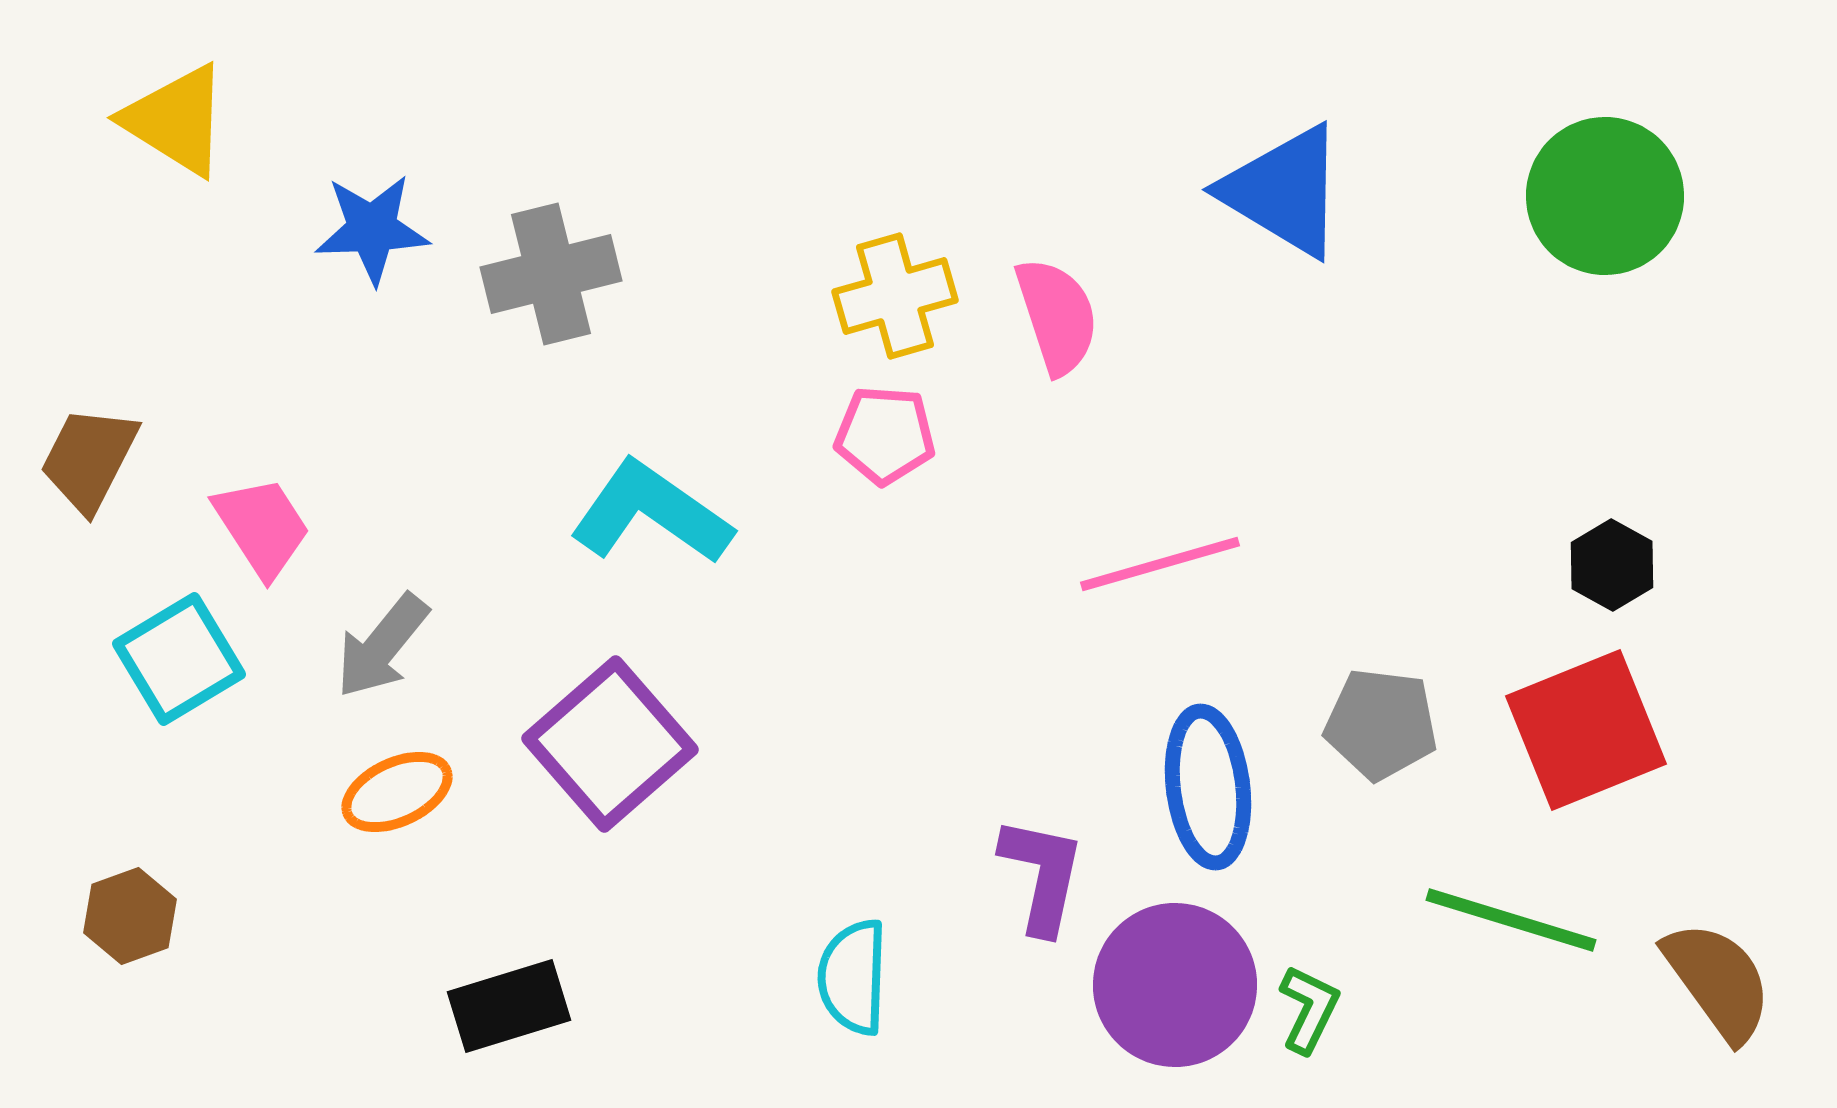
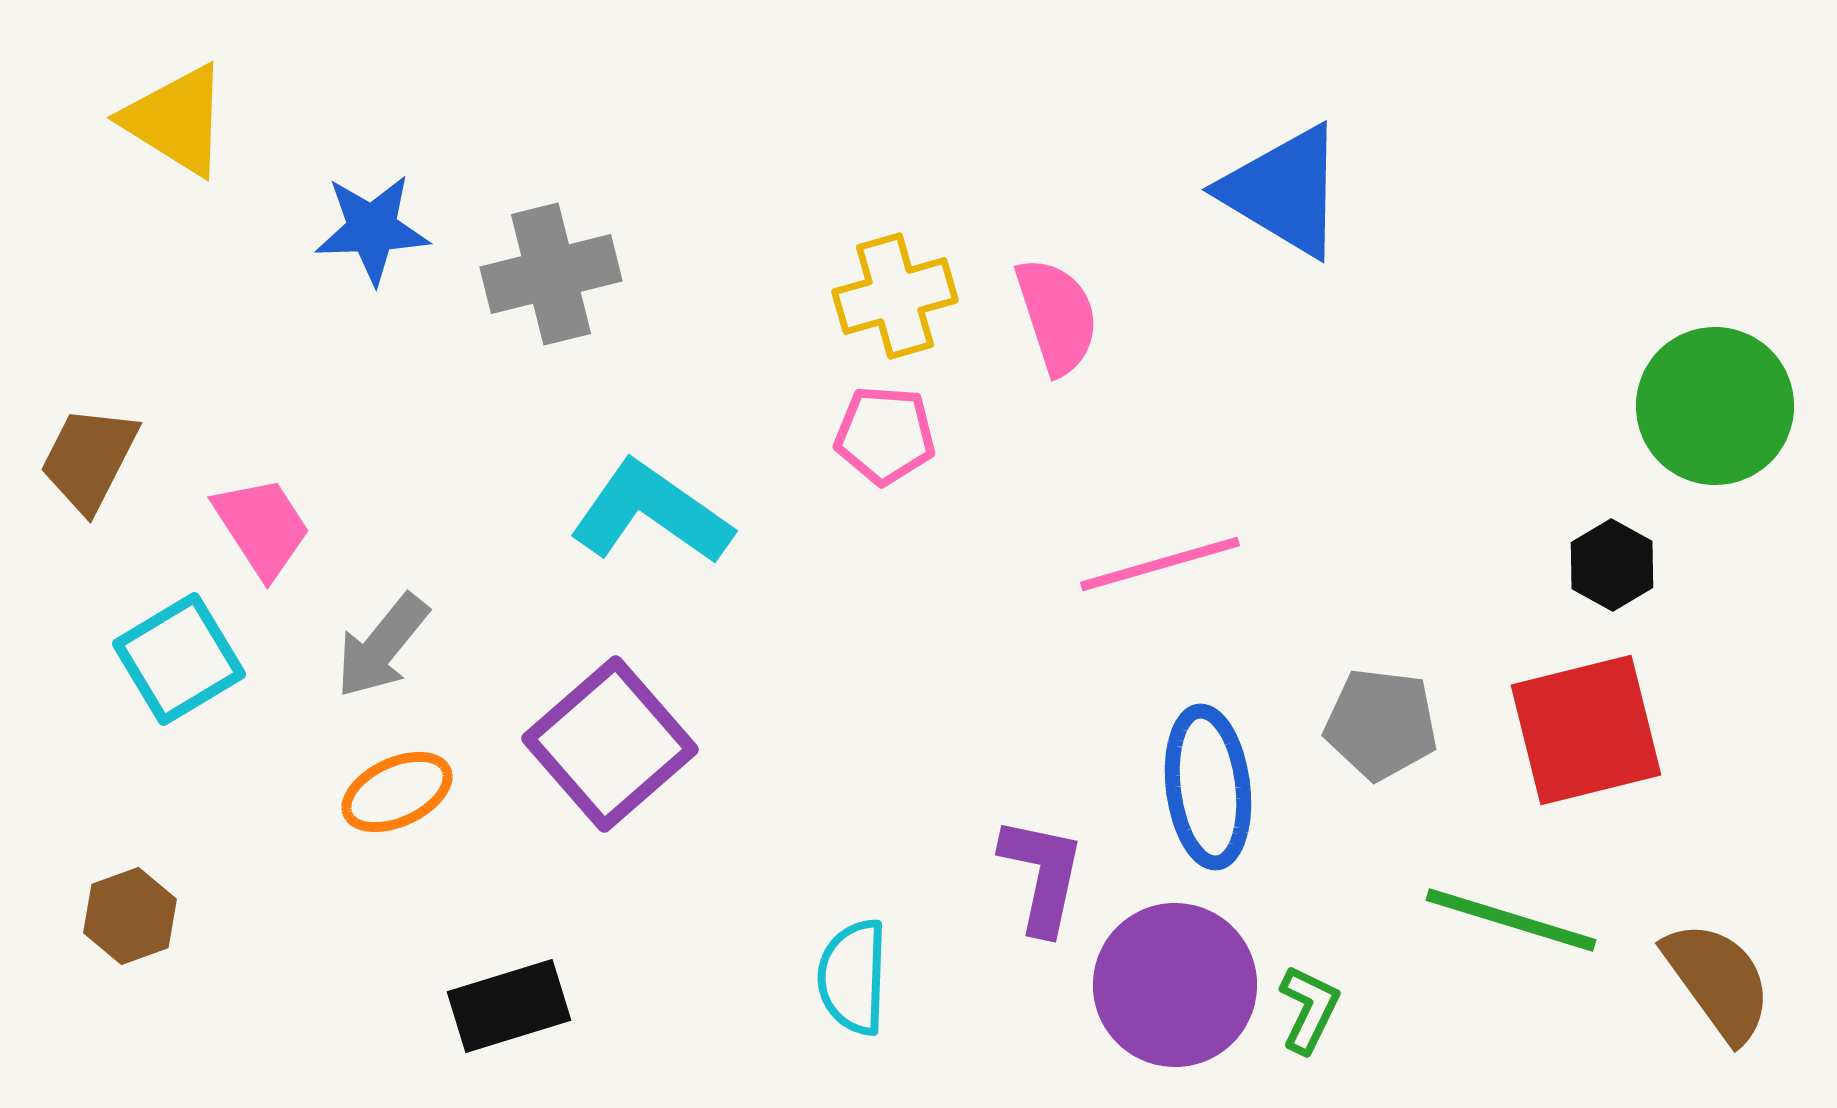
green circle: moved 110 px right, 210 px down
red square: rotated 8 degrees clockwise
